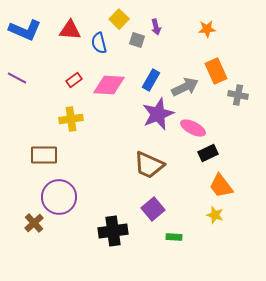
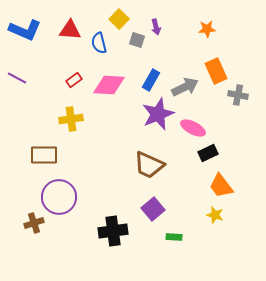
brown cross: rotated 24 degrees clockwise
